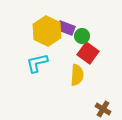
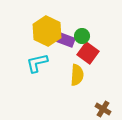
purple rectangle: moved 12 px down
